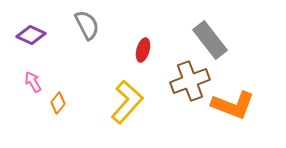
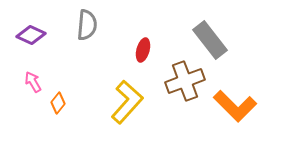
gray semicircle: rotated 32 degrees clockwise
brown cross: moved 5 px left
orange L-shape: moved 2 px right, 1 px down; rotated 24 degrees clockwise
